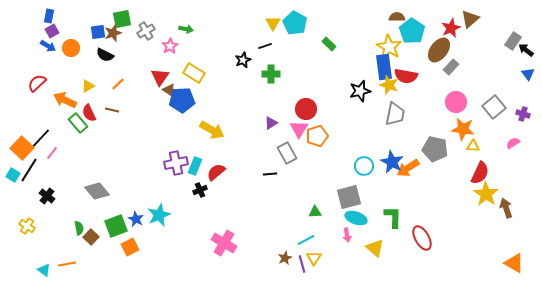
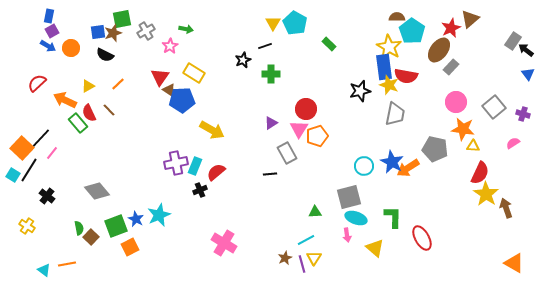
brown line at (112, 110): moved 3 px left; rotated 32 degrees clockwise
